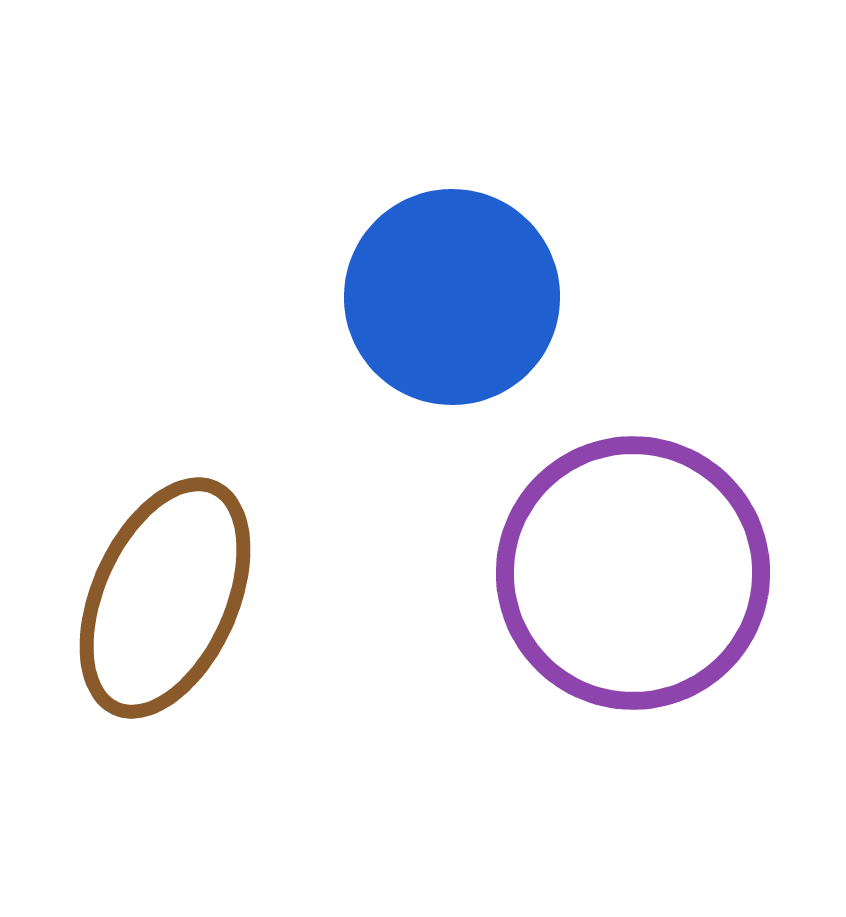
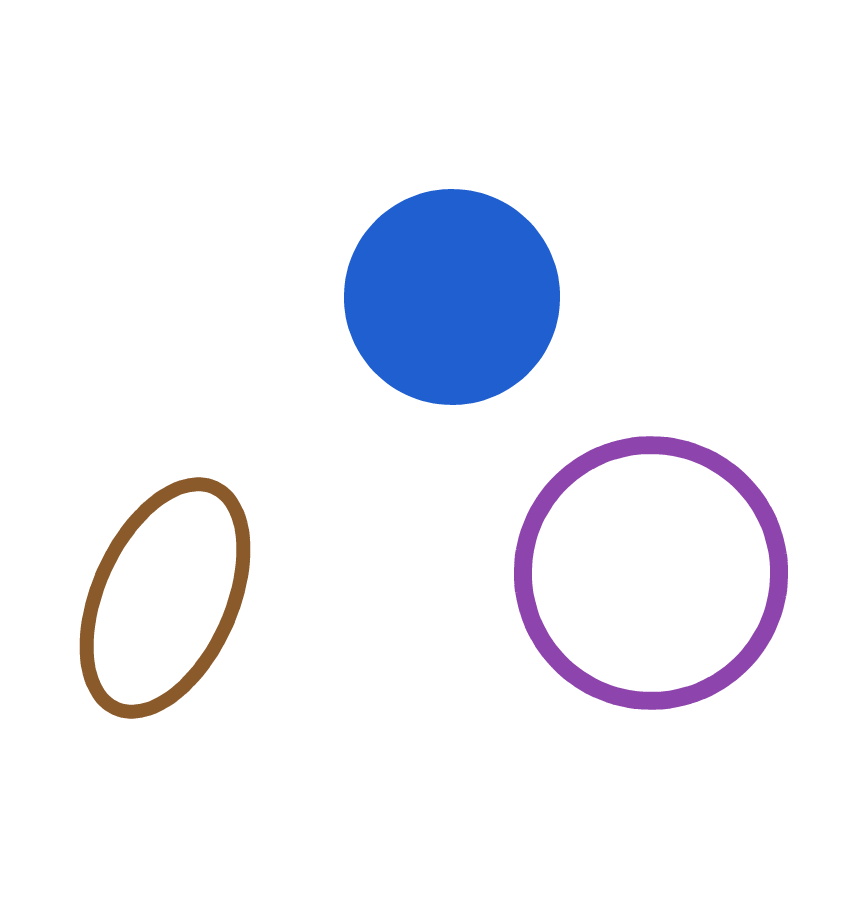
purple circle: moved 18 px right
